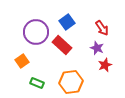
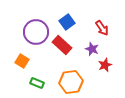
purple star: moved 5 px left, 1 px down
orange square: rotated 24 degrees counterclockwise
